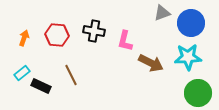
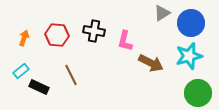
gray triangle: rotated 12 degrees counterclockwise
cyan star: moved 1 px right, 1 px up; rotated 12 degrees counterclockwise
cyan rectangle: moved 1 px left, 2 px up
black rectangle: moved 2 px left, 1 px down
